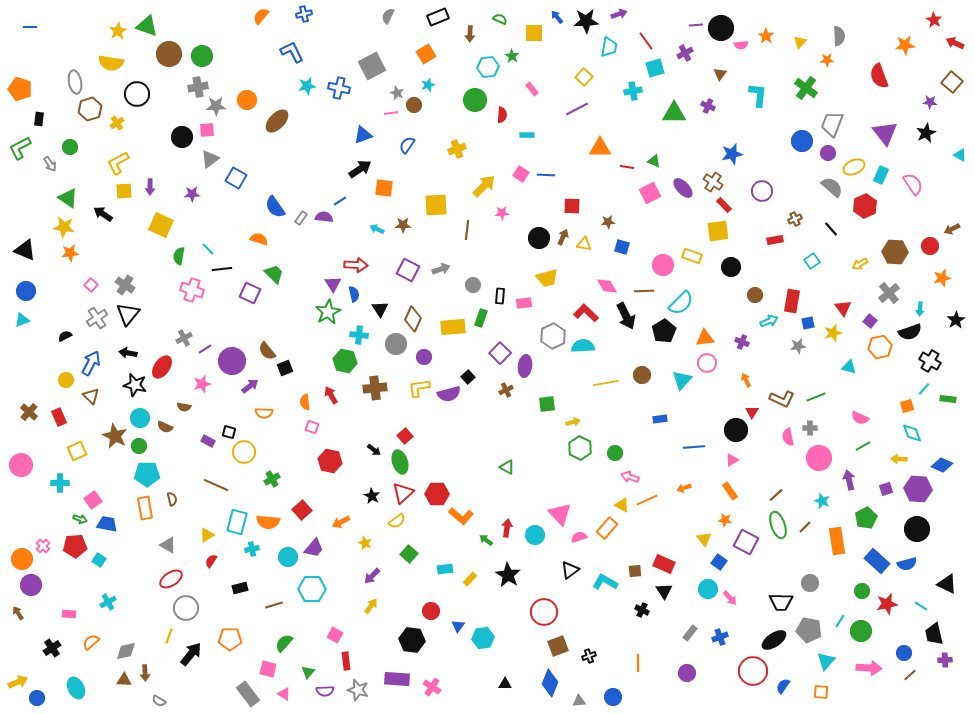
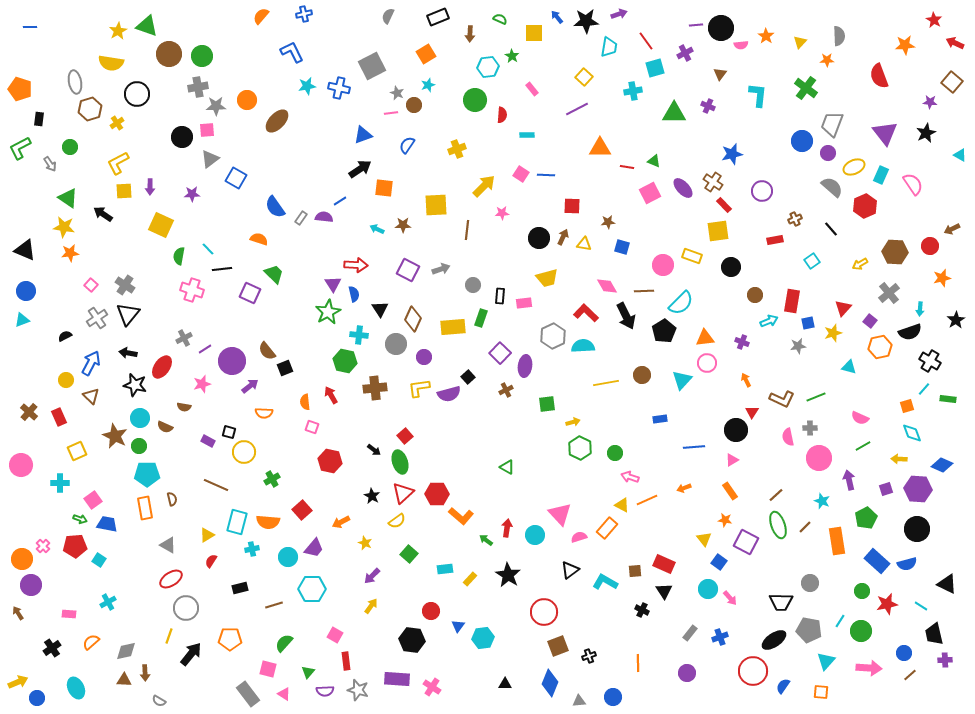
red triangle at (843, 308): rotated 18 degrees clockwise
